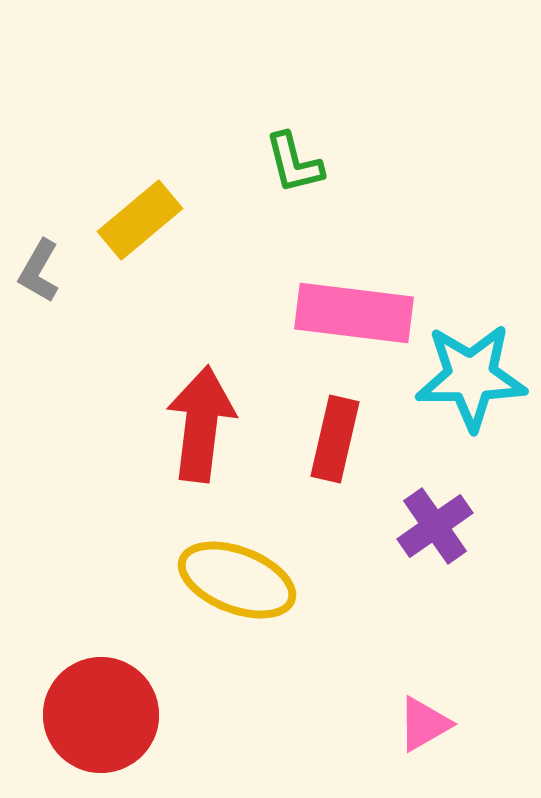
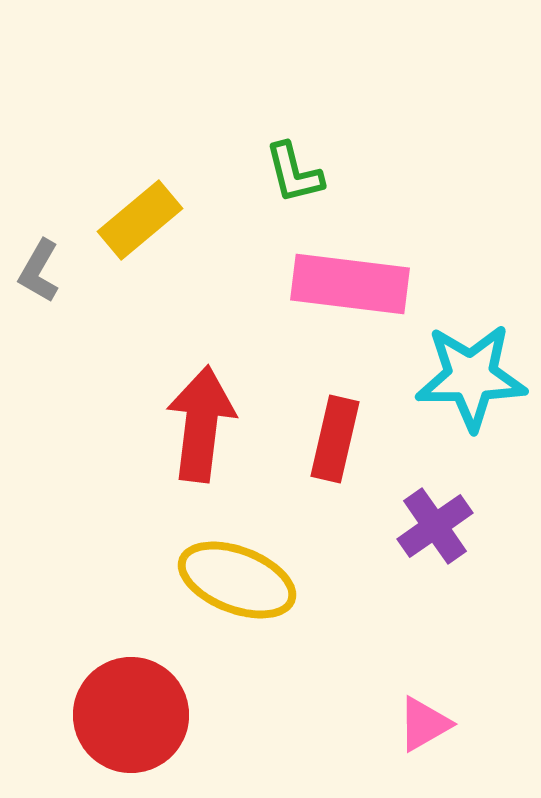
green L-shape: moved 10 px down
pink rectangle: moved 4 px left, 29 px up
red circle: moved 30 px right
